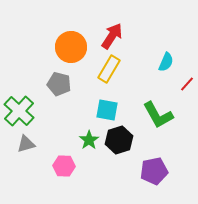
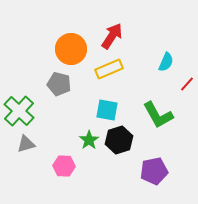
orange circle: moved 2 px down
yellow rectangle: rotated 36 degrees clockwise
